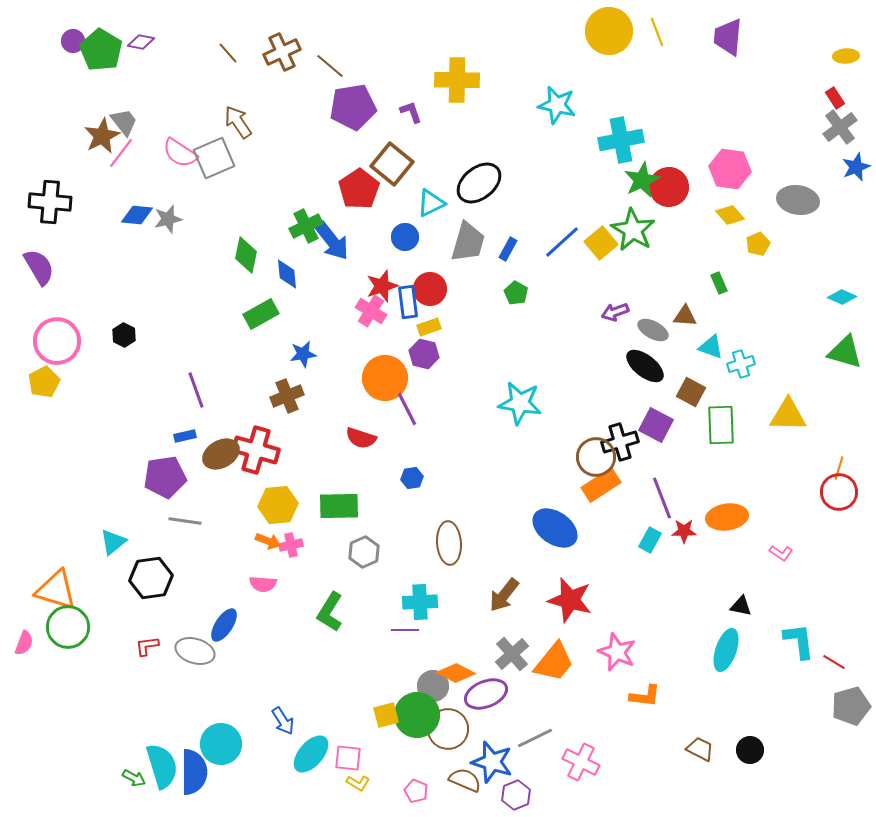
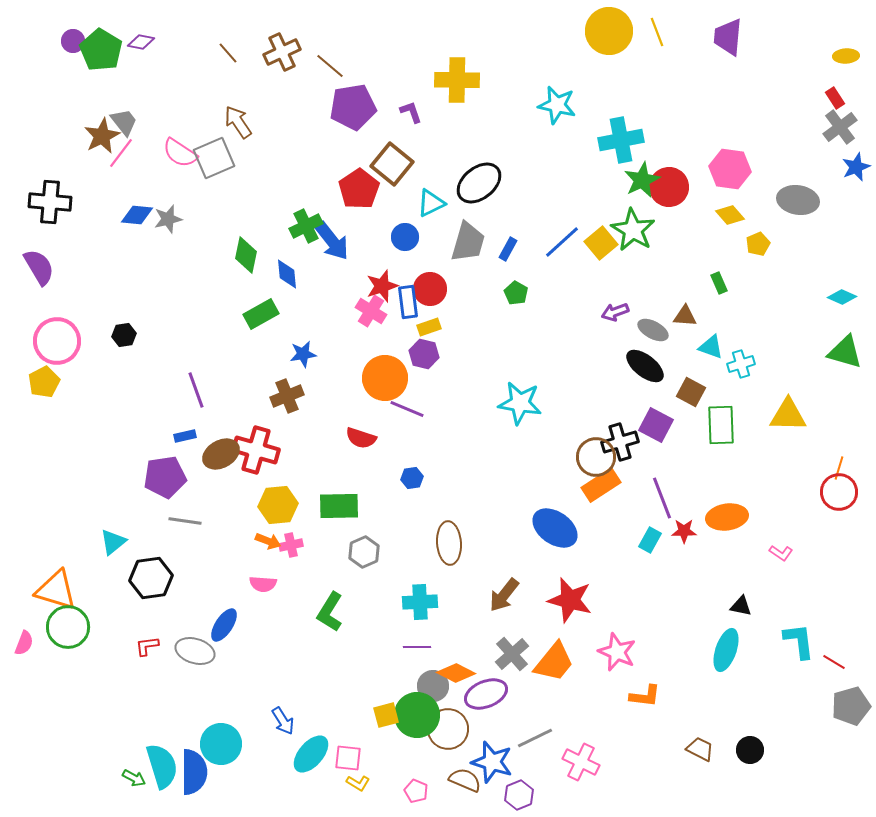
black hexagon at (124, 335): rotated 25 degrees clockwise
purple line at (407, 409): rotated 40 degrees counterclockwise
purple line at (405, 630): moved 12 px right, 17 px down
purple hexagon at (516, 795): moved 3 px right
